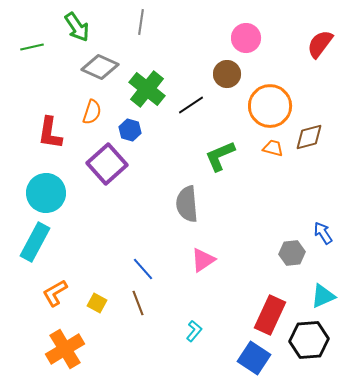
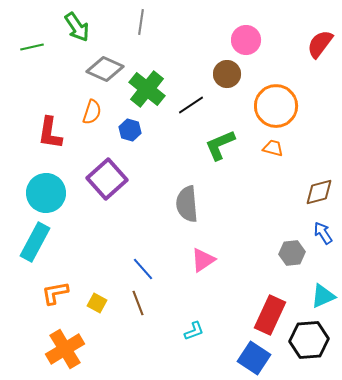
pink circle: moved 2 px down
gray diamond: moved 5 px right, 2 px down
orange circle: moved 6 px right
brown diamond: moved 10 px right, 55 px down
green L-shape: moved 11 px up
purple square: moved 15 px down
orange L-shape: rotated 20 degrees clockwise
cyan L-shape: rotated 30 degrees clockwise
